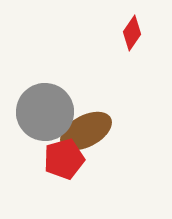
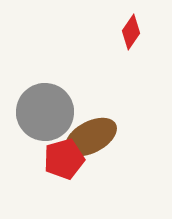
red diamond: moved 1 px left, 1 px up
brown ellipse: moved 5 px right, 6 px down
